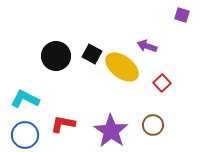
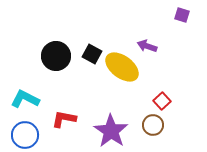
red square: moved 18 px down
red L-shape: moved 1 px right, 5 px up
